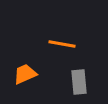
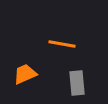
gray rectangle: moved 2 px left, 1 px down
